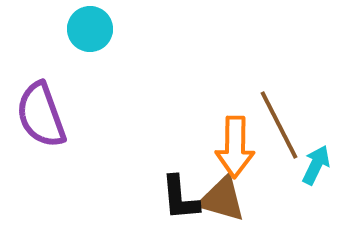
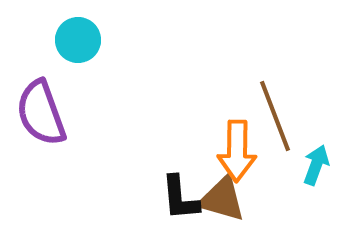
cyan circle: moved 12 px left, 11 px down
purple semicircle: moved 2 px up
brown line: moved 4 px left, 9 px up; rotated 6 degrees clockwise
orange arrow: moved 2 px right, 4 px down
cyan arrow: rotated 6 degrees counterclockwise
